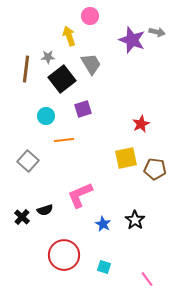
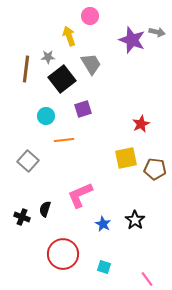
black semicircle: moved 1 px up; rotated 126 degrees clockwise
black cross: rotated 21 degrees counterclockwise
red circle: moved 1 px left, 1 px up
